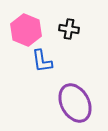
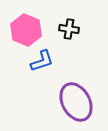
blue L-shape: rotated 100 degrees counterclockwise
purple ellipse: moved 1 px right, 1 px up
